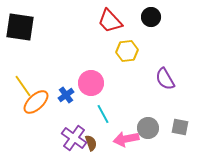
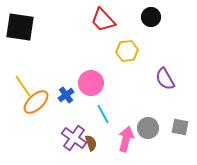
red trapezoid: moved 7 px left, 1 px up
pink arrow: rotated 115 degrees clockwise
